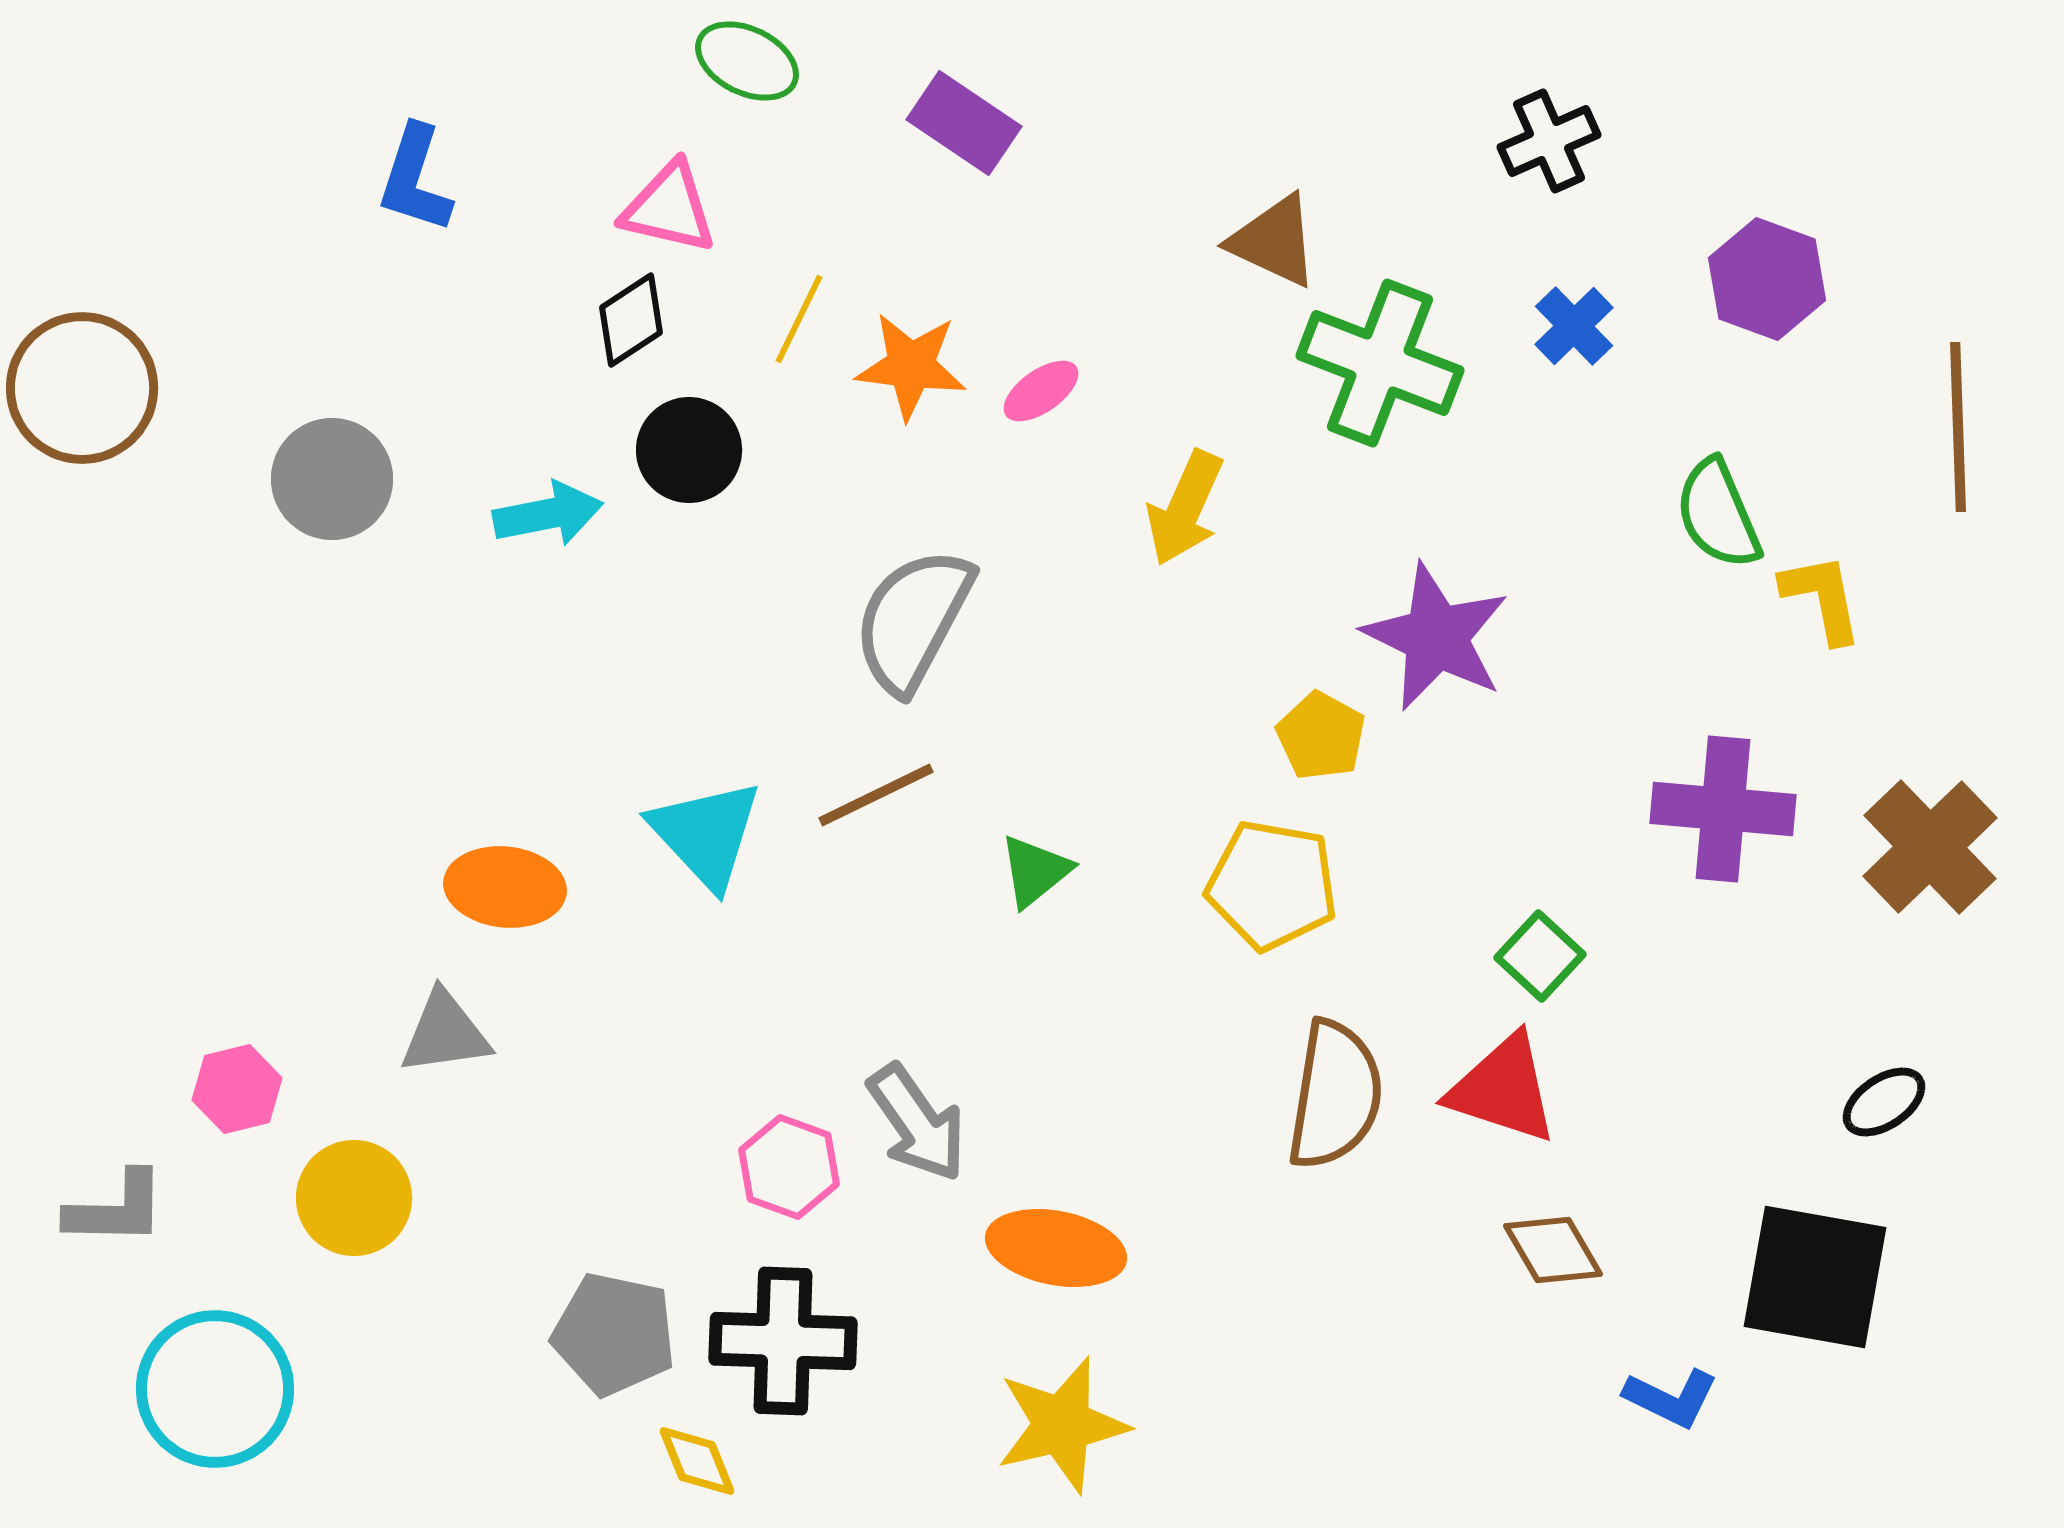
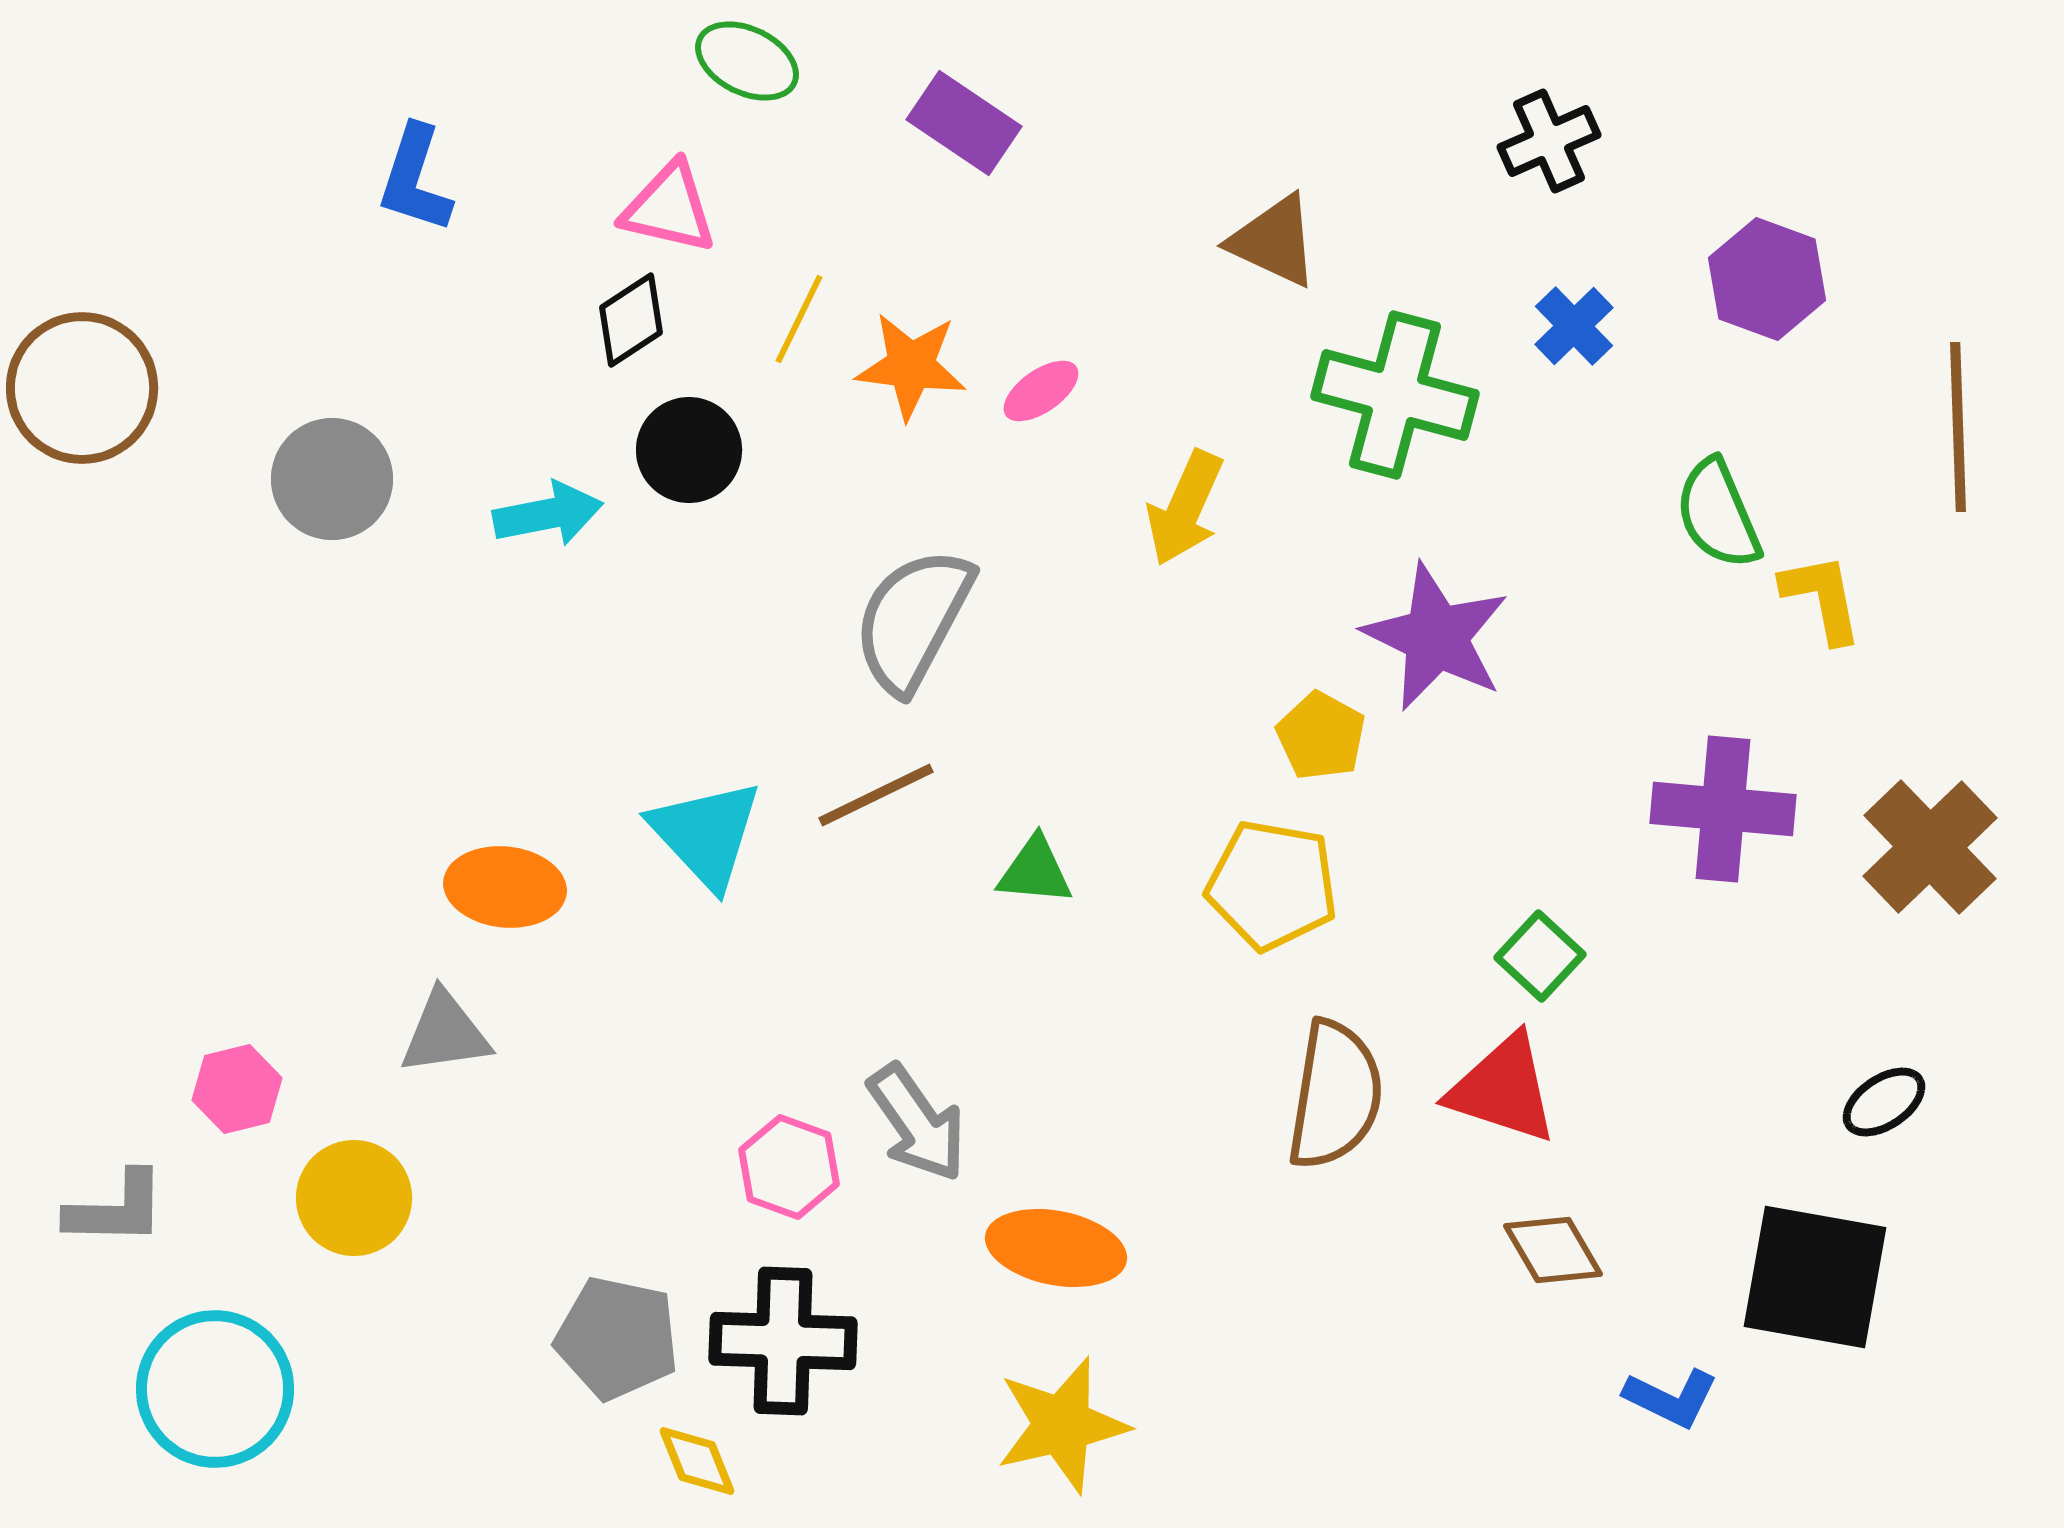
green cross at (1380, 363): moved 15 px right, 32 px down; rotated 6 degrees counterclockwise
green triangle at (1035, 871): rotated 44 degrees clockwise
gray pentagon at (614, 1334): moved 3 px right, 4 px down
